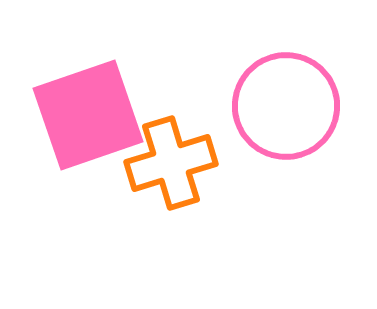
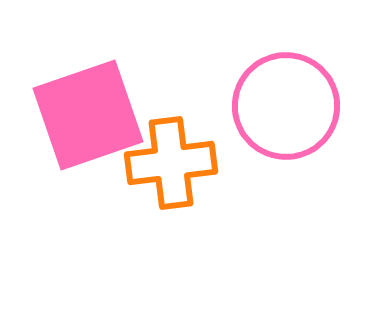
orange cross: rotated 10 degrees clockwise
